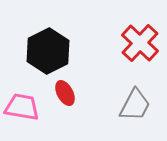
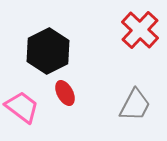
red cross: moved 13 px up
pink trapezoid: rotated 27 degrees clockwise
